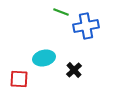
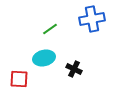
green line: moved 11 px left, 17 px down; rotated 56 degrees counterclockwise
blue cross: moved 6 px right, 7 px up
black cross: moved 1 px up; rotated 21 degrees counterclockwise
